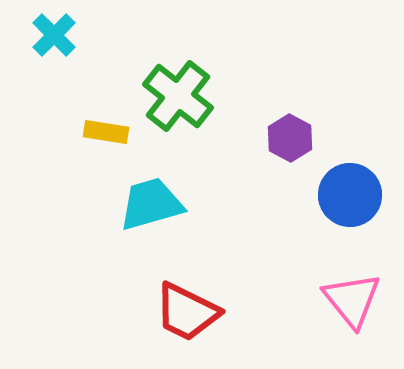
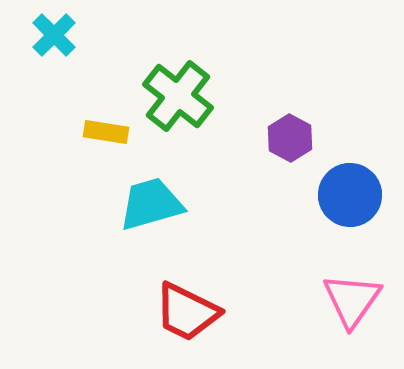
pink triangle: rotated 14 degrees clockwise
